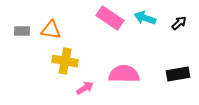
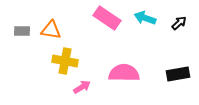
pink rectangle: moved 3 px left
pink semicircle: moved 1 px up
pink arrow: moved 3 px left, 1 px up
